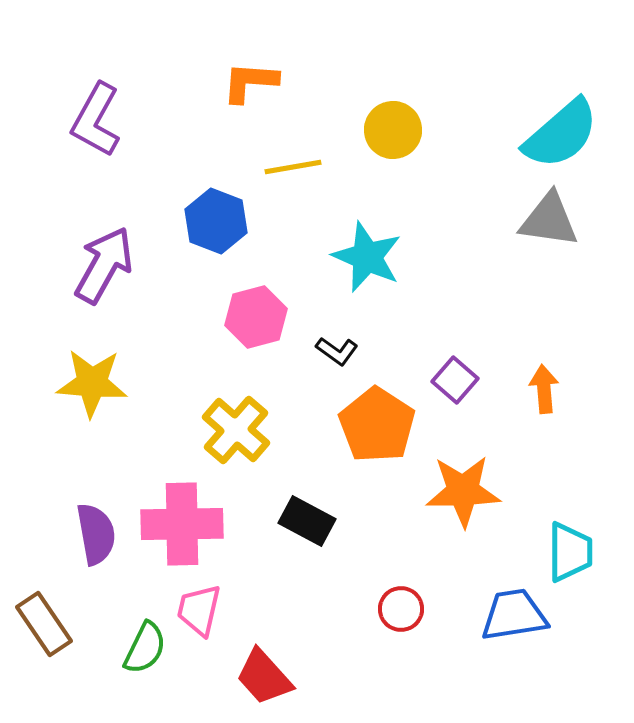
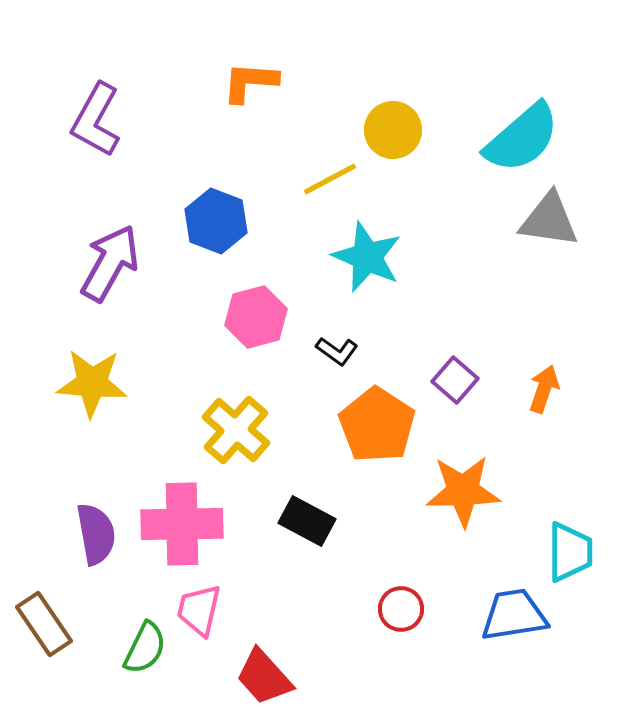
cyan semicircle: moved 39 px left, 4 px down
yellow line: moved 37 px right, 12 px down; rotated 18 degrees counterclockwise
purple arrow: moved 6 px right, 2 px up
orange arrow: rotated 24 degrees clockwise
